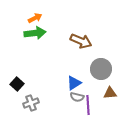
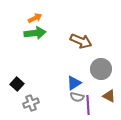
brown triangle: moved 1 px left, 3 px down; rotated 32 degrees clockwise
